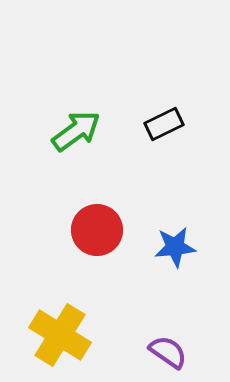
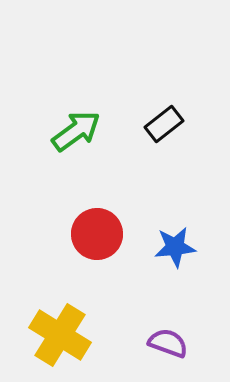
black rectangle: rotated 12 degrees counterclockwise
red circle: moved 4 px down
purple semicircle: moved 9 px up; rotated 15 degrees counterclockwise
